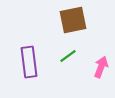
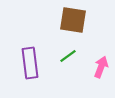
brown square: rotated 20 degrees clockwise
purple rectangle: moved 1 px right, 1 px down
